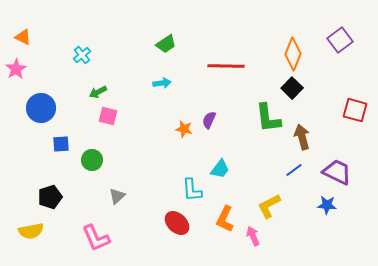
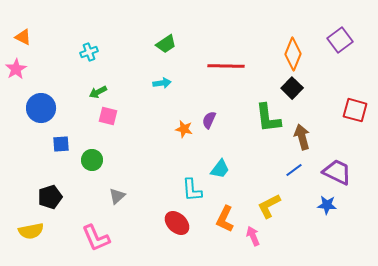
cyan cross: moved 7 px right, 3 px up; rotated 18 degrees clockwise
